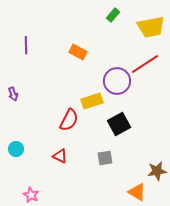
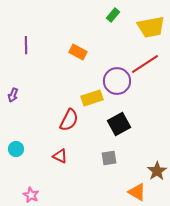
purple arrow: moved 1 px down; rotated 40 degrees clockwise
yellow rectangle: moved 3 px up
gray square: moved 4 px right
brown star: rotated 24 degrees counterclockwise
